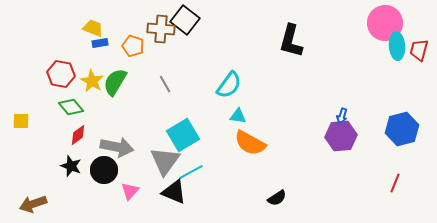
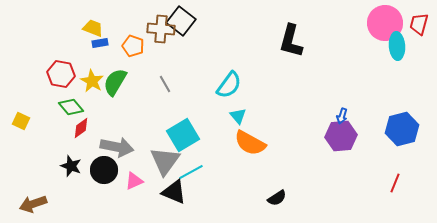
black square: moved 4 px left, 1 px down
red trapezoid: moved 26 px up
cyan triangle: rotated 42 degrees clockwise
yellow square: rotated 24 degrees clockwise
red diamond: moved 3 px right, 7 px up
pink triangle: moved 4 px right, 10 px up; rotated 24 degrees clockwise
